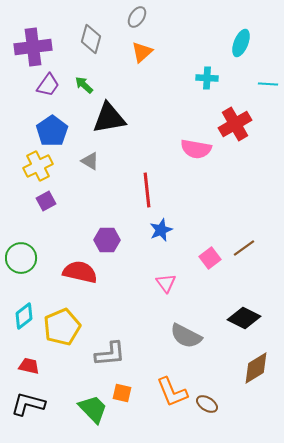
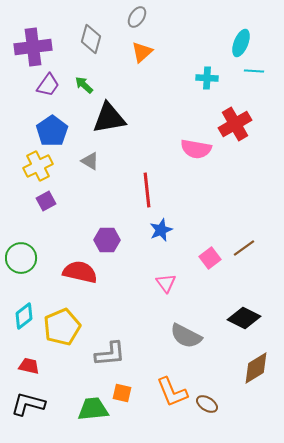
cyan line: moved 14 px left, 13 px up
green trapezoid: rotated 52 degrees counterclockwise
